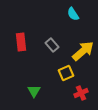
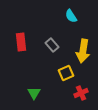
cyan semicircle: moved 2 px left, 2 px down
yellow arrow: rotated 140 degrees clockwise
green triangle: moved 2 px down
